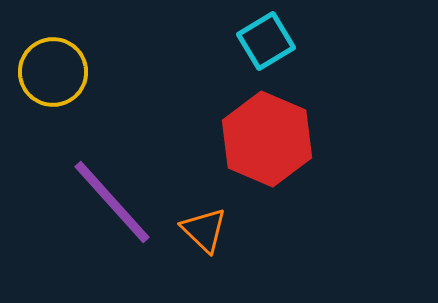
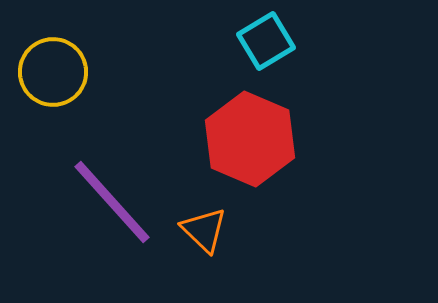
red hexagon: moved 17 px left
